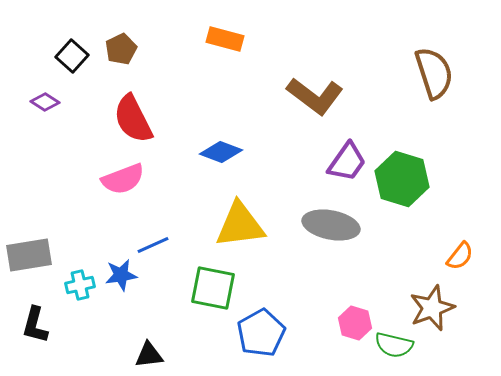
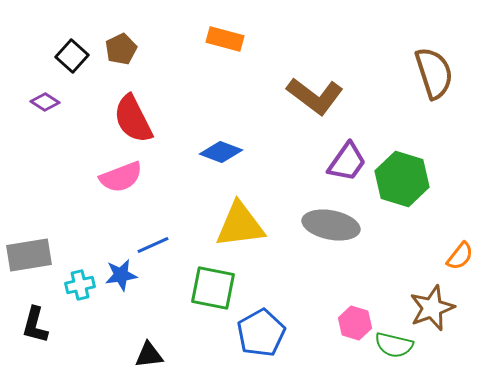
pink semicircle: moved 2 px left, 2 px up
